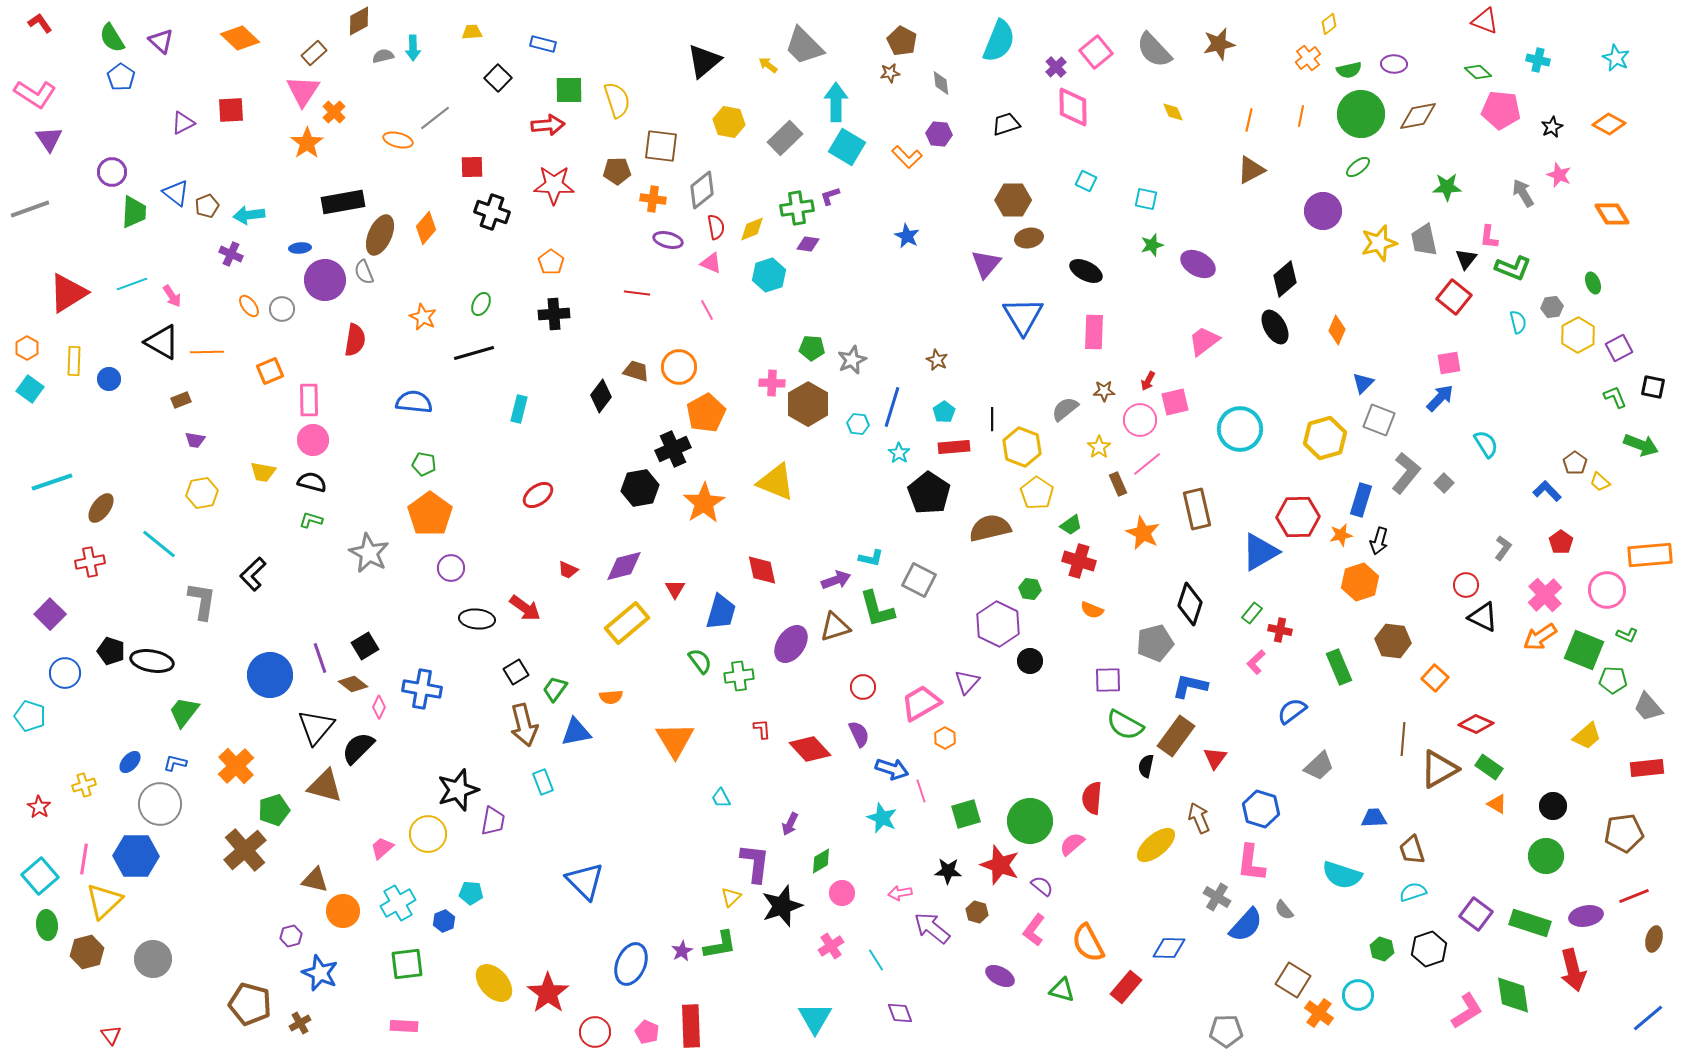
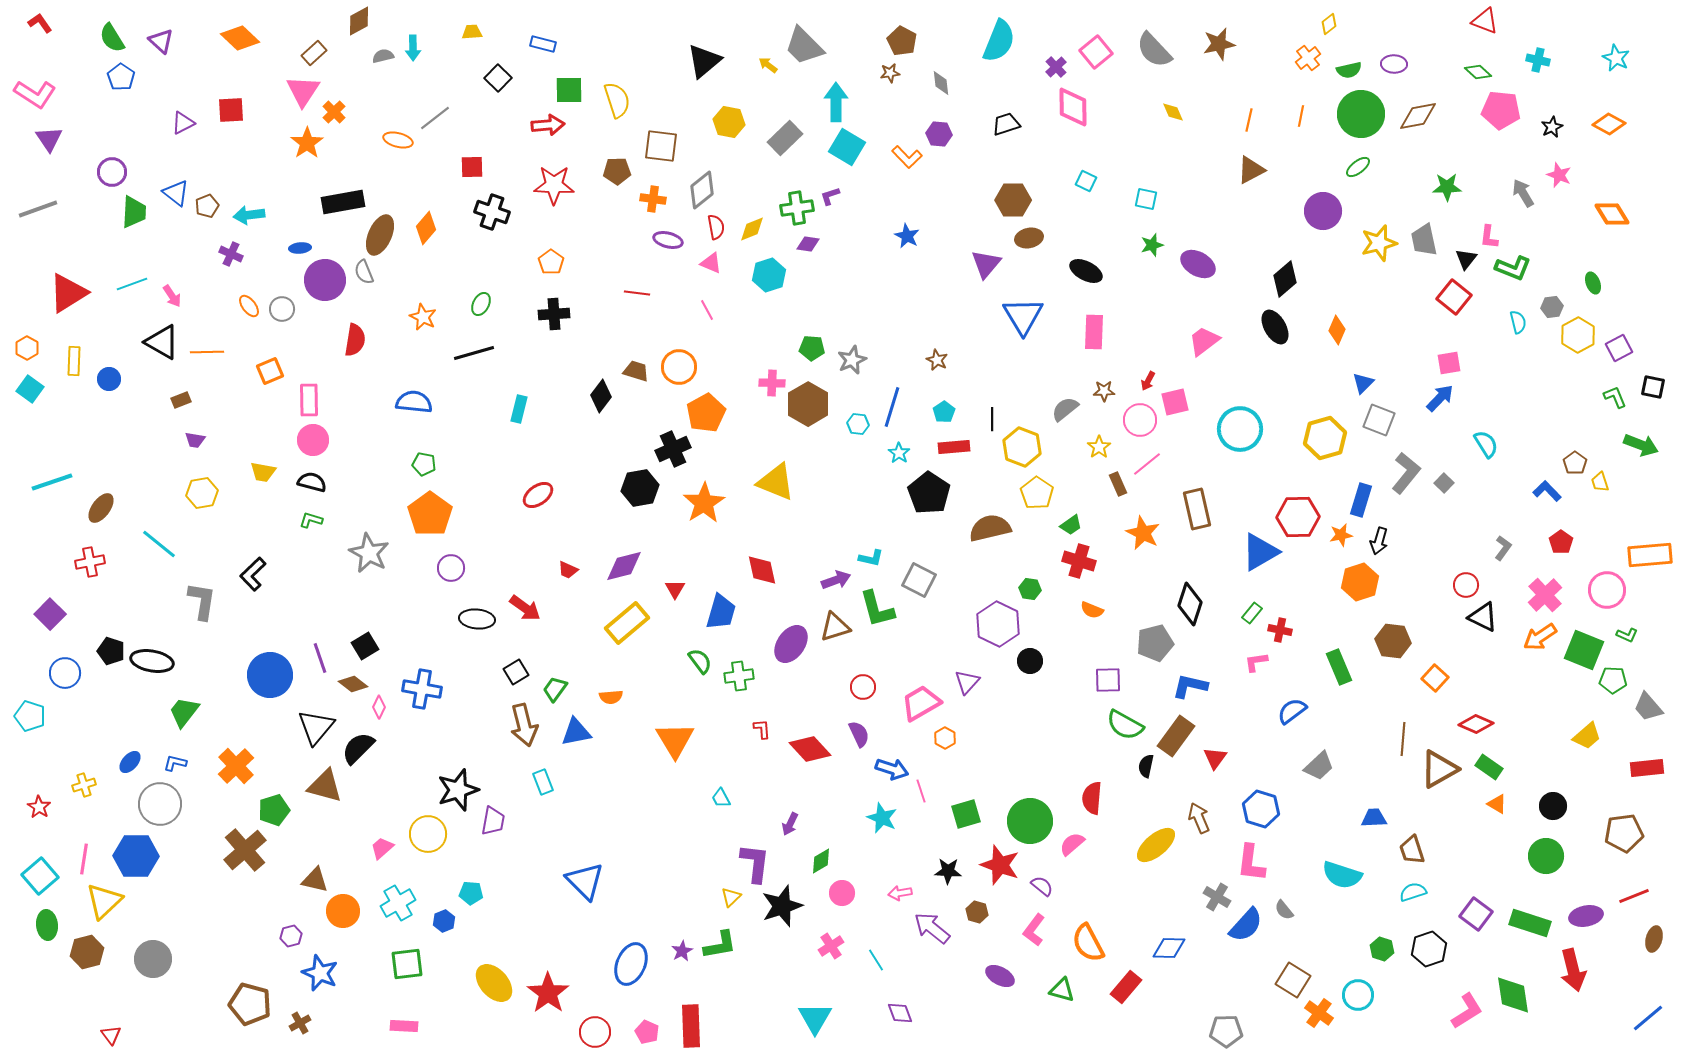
gray line at (30, 209): moved 8 px right
yellow trapezoid at (1600, 482): rotated 30 degrees clockwise
pink L-shape at (1256, 662): rotated 35 degrees clockwise
